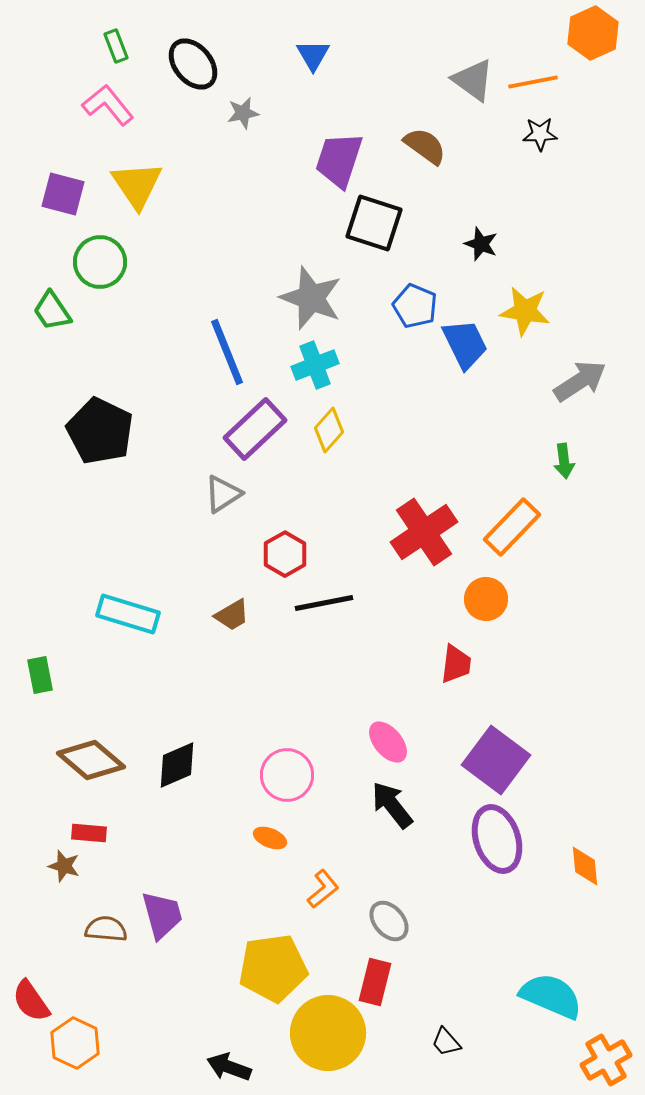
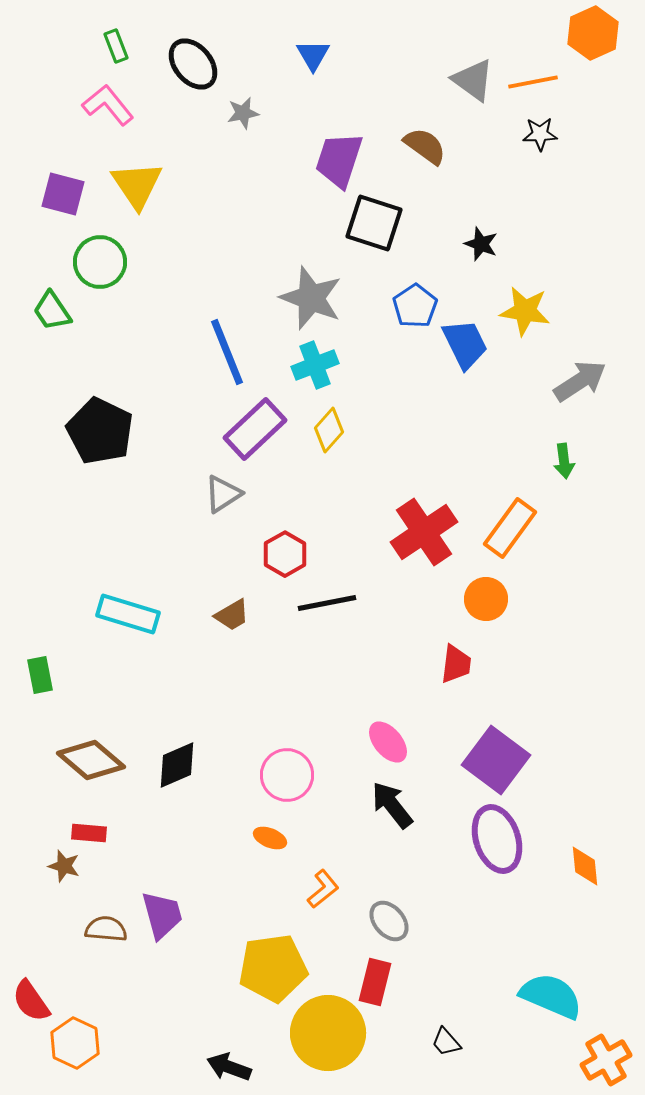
blue pentagon at (415, 306): rotated 15 degrees clockwise
orange rectangle at (512, 527): moved 2 px left, 1 px down; rotated 8 degrees counterclockwise
black line at (324, 603): moved 3 px right
